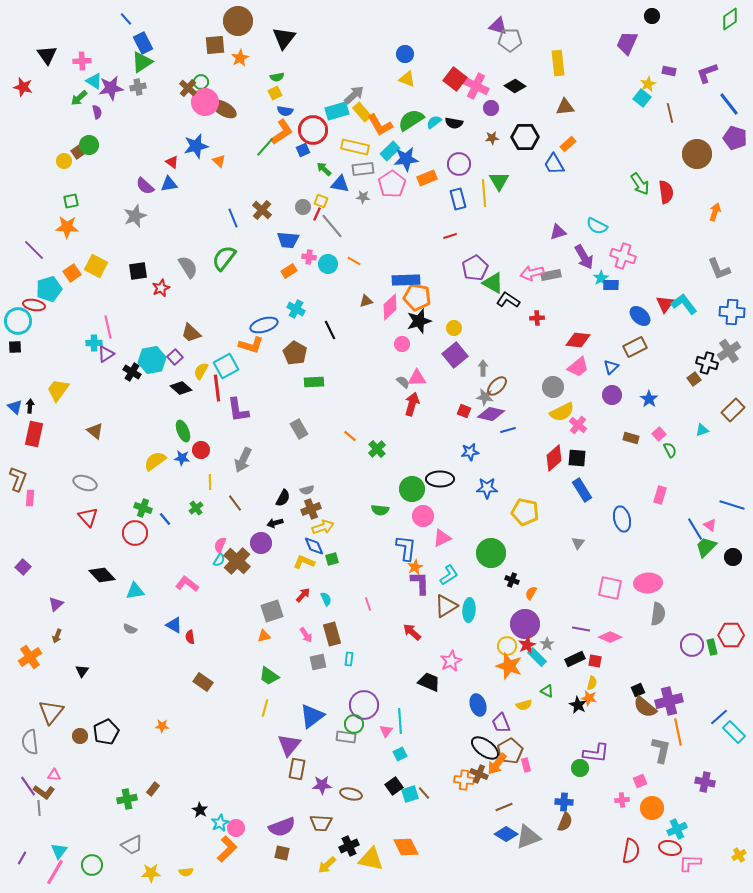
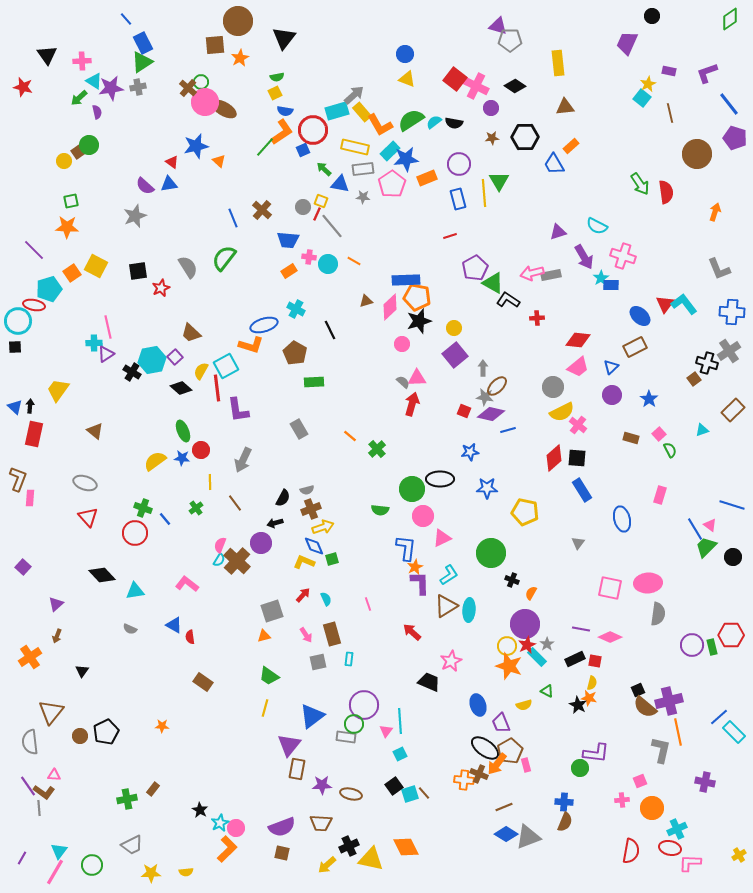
orange rectangle at (568, 144): moved 3 px right, 2 px down
